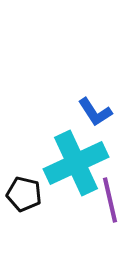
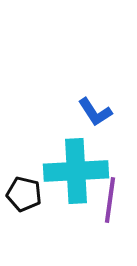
cyan cross: moved 8 px down; rotated 22 degrees clockwise
purple line: rotated 21 degrees clockwise
